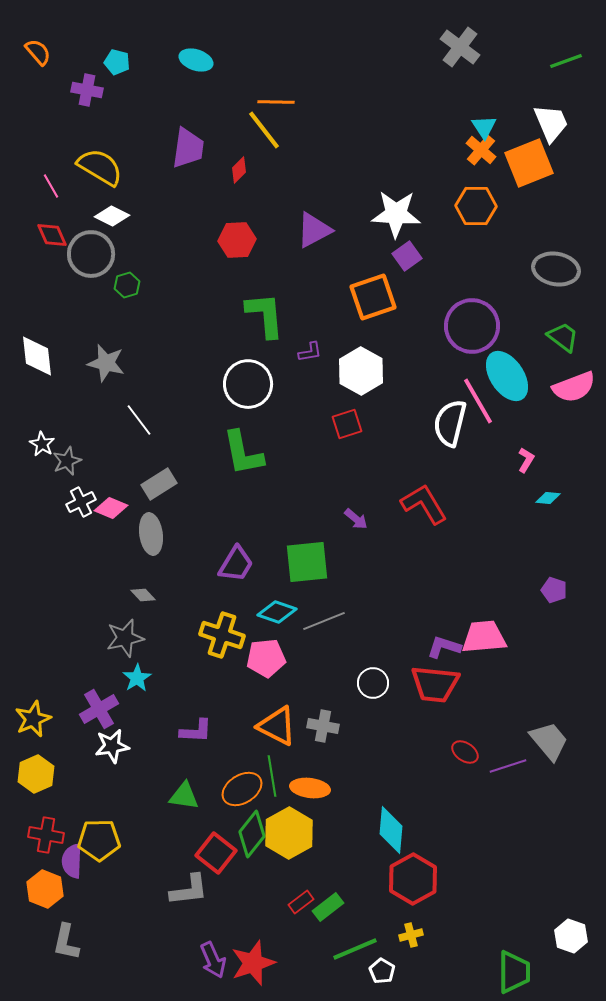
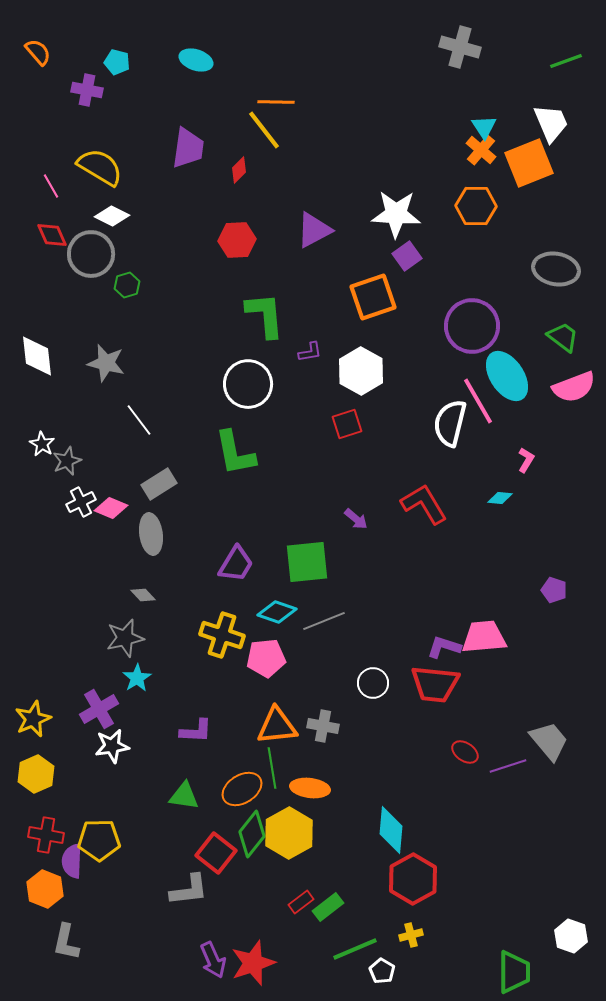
gray cross at (460, 47): rotated 21 degrees counterclockwise
green L-shape at (243, 453): moved 8 px left
cyan diamond at (548, 498): moved 48 px left
orange triangle at (277, 726): rotated 33 degrees counterclockwise
green line at (272, 776): moved 8 px up
